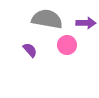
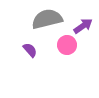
gray semicircle: rotated 24 degrees counterclockwise
purple arrow: moved 3 px left, 3 px down; rotated 36 degrees counterclockwise
